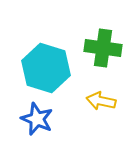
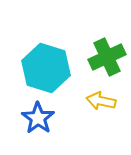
green cross: moved 4 px right, 9 px down; rotated 33 degrees counterclockwise
blue star: moved 1 px right, 1 px up; rotated 12 degrees clockwise
